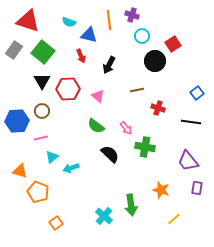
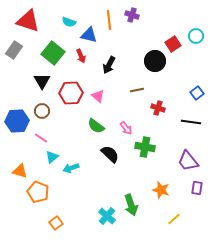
cyan circle: moved 54 px right
green square: moved 10 px right, 1 px down
red hexagon: moved 3 px right, 4 px down
pink line: rotated 48 degrees clockwise
green arrow: rotated 10 degrees counterclockwise
cyan cross: moved 3 px right
